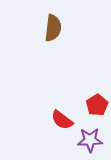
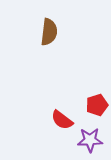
brown semicircle: moved 4 px left, 4 px down
red pentagon: rotated 15 degrees clockwise
